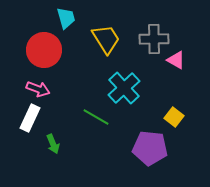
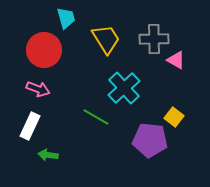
white rectangle: moved 8 px down
green arrow: moved 5 px left, 11 px down; rotated 120 degrees clockwise
purple pentagon: moved 8 px up
